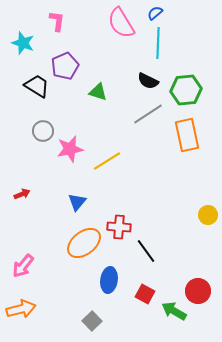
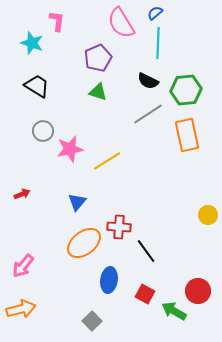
cyan star: moved 9 px right
purple pentagon: moved 33 px right, 8 px up
